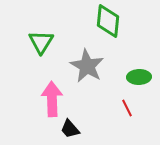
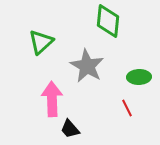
green triangle: rotated 16 degrees clockwise
